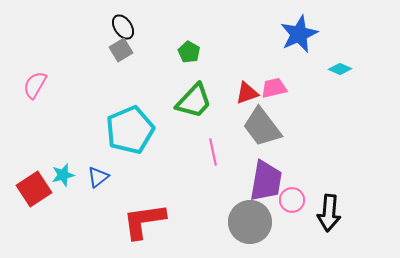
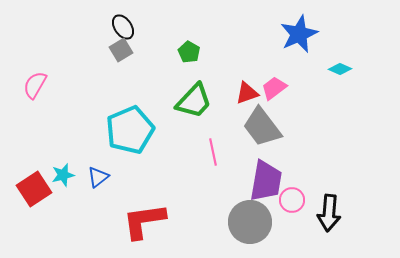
pink trapezoid: rotated 24 degrees counterclockwise
